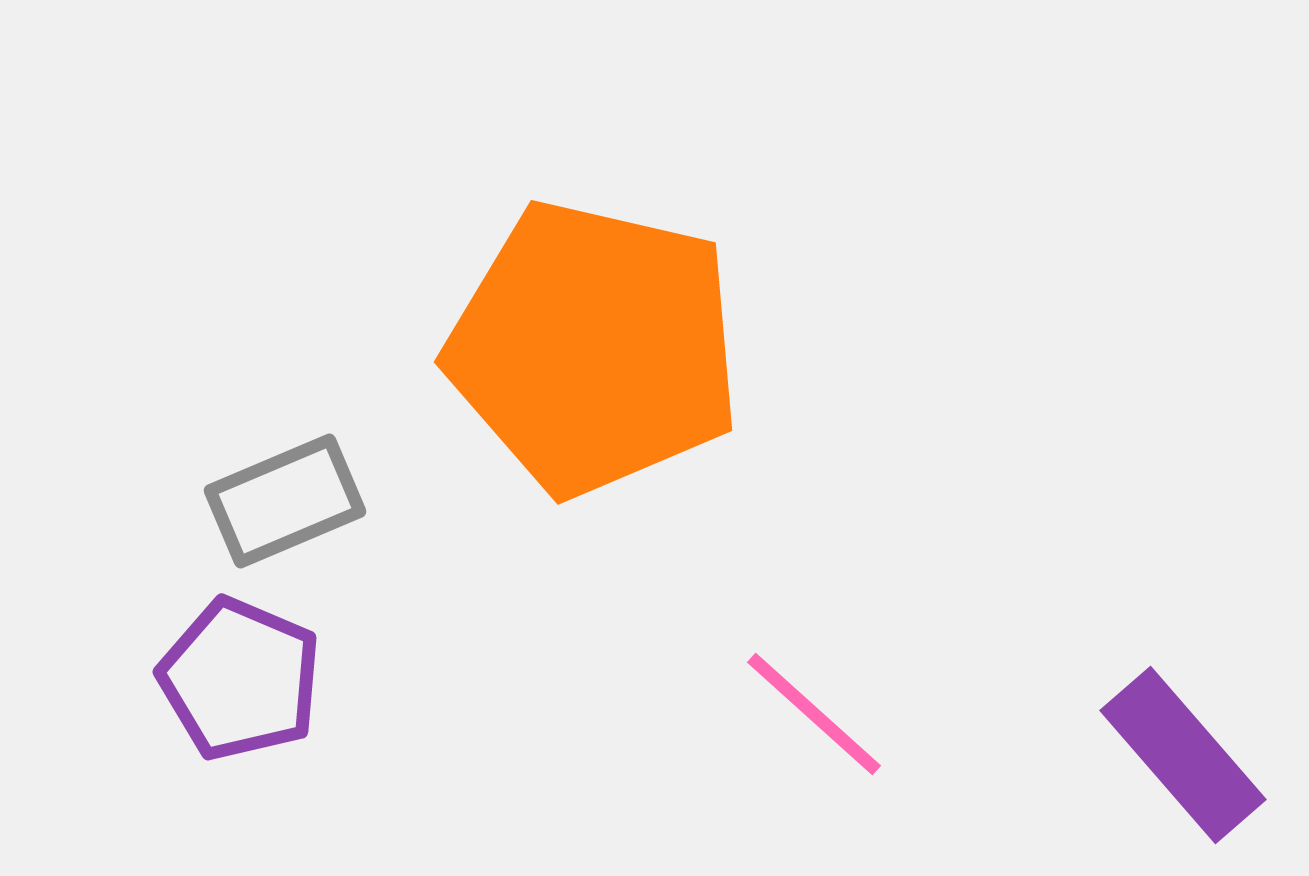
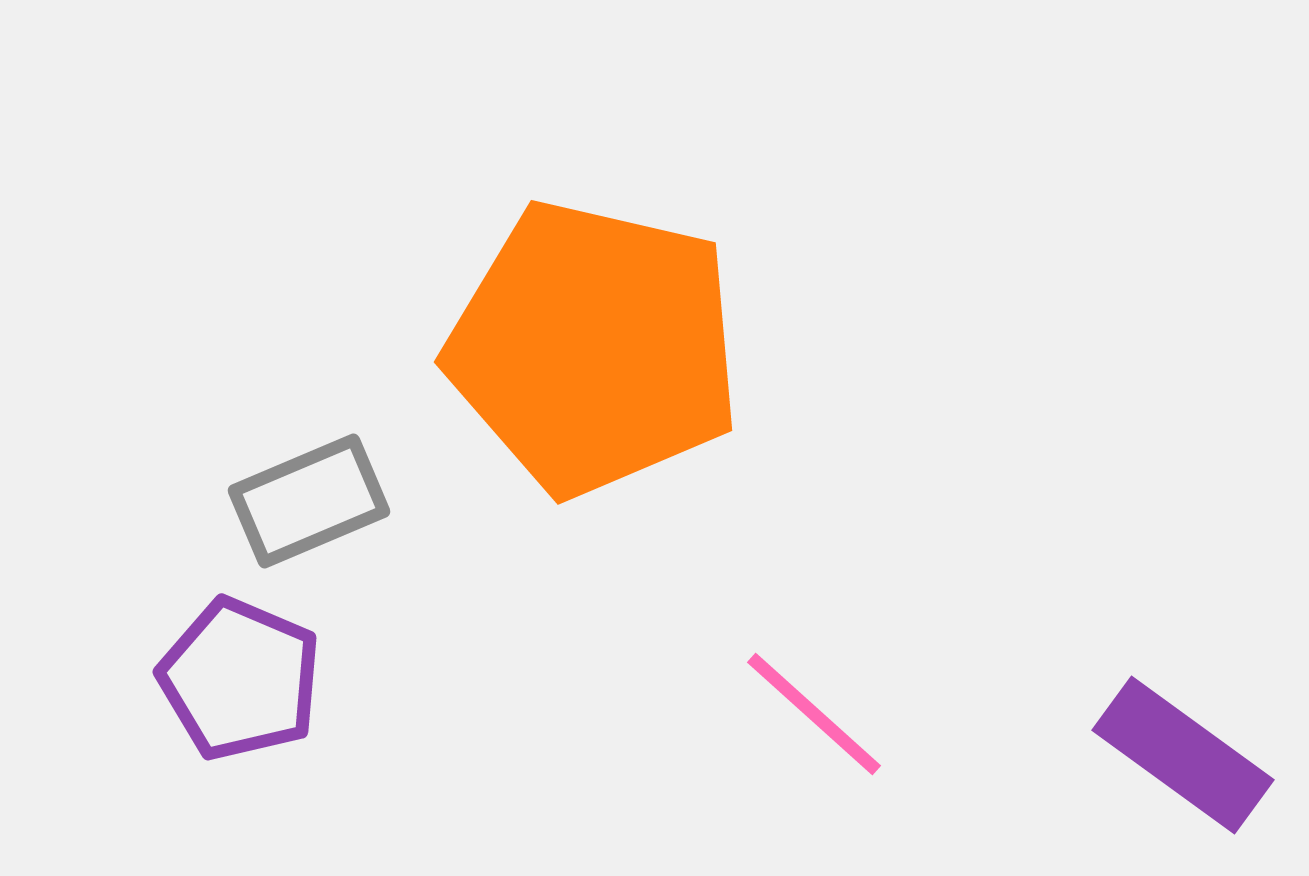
gray rectangle: moved 24 px right
purple rectangle: rotated 13 degrees counterclockwise
